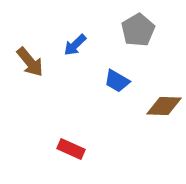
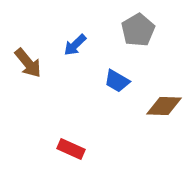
brown arrow: moved 2 px left, 1 px down
